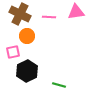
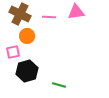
black hexagon: rotated 10 degrees clockwise
